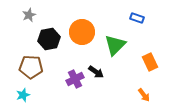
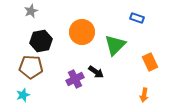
gray star: moved 2 px right, 4 px up
black hexagon: moved 8 px left, 2 px down
orange arrow: rotated 48 degrees clockwise
